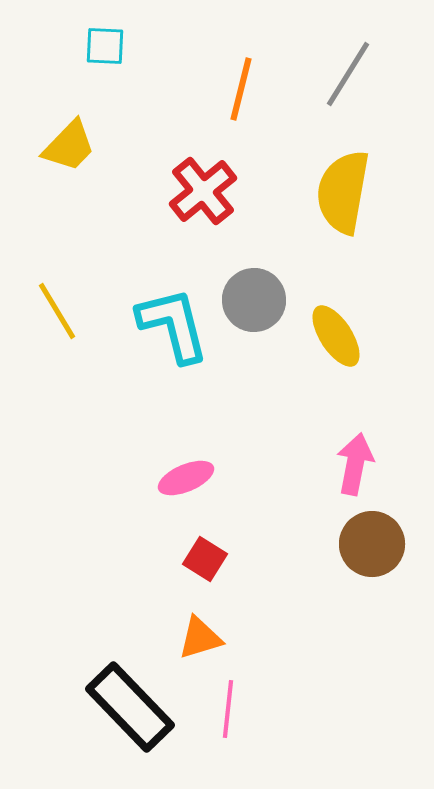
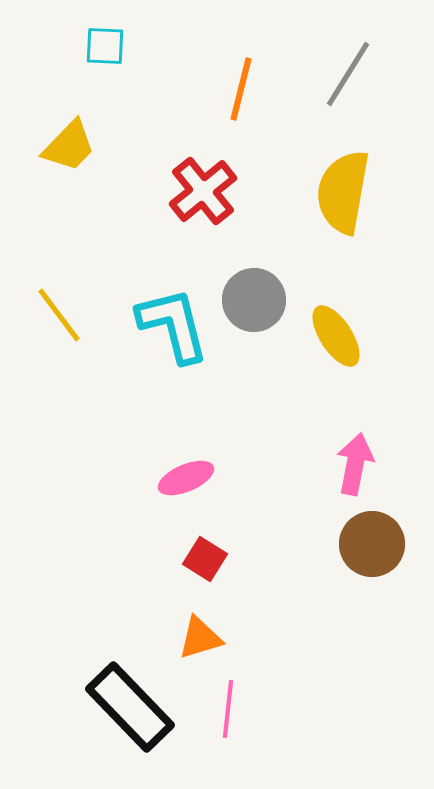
yellow line: moved 2 px right, 4 px down; rotated 6 degrees counterclockwise
